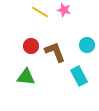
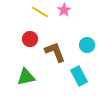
pink star: rotated 24 degrees clockwise
red circle: moved 1 px left, 7 px up
green triangle: rotated 18 degrees counterclockwise
